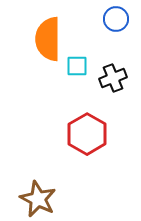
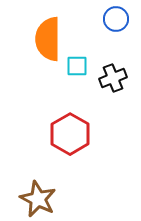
red hexagon: moved 17 px left
